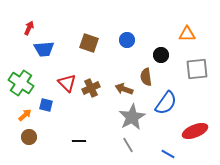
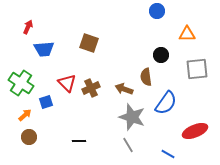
red arrow: moved 1 px left, 1 px up
blue circle: moved 30 px right, 29 px up
blue square: moved 3 px up; rotated 32 degrees counterclockwise
gray star: rotated 24 degrees counterclockwise
